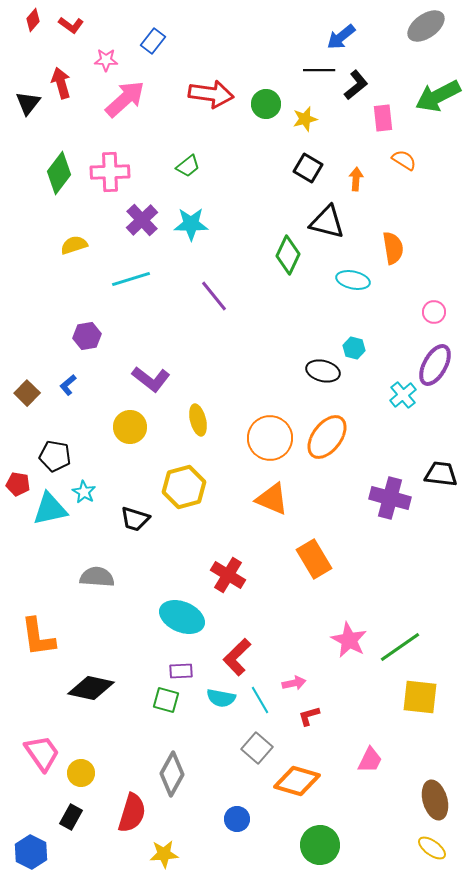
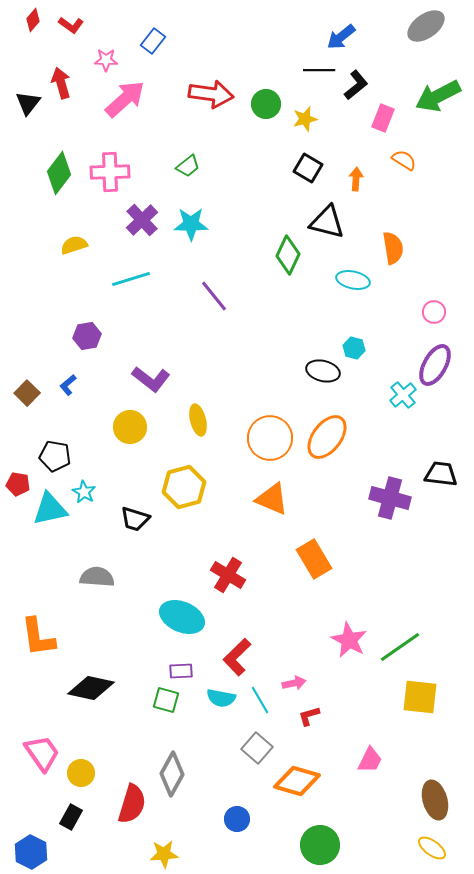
pink rectangle at (383, 118): rotated 28 degrees clockwise
red semicircle at (132, 813): moved 9 px up
